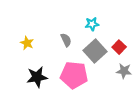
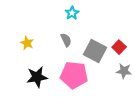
cyan star: moved 20 px left, 11 px up; rotated 24 degrees counterclockwise
gray square: rotated 20 degrees counterclockwise
